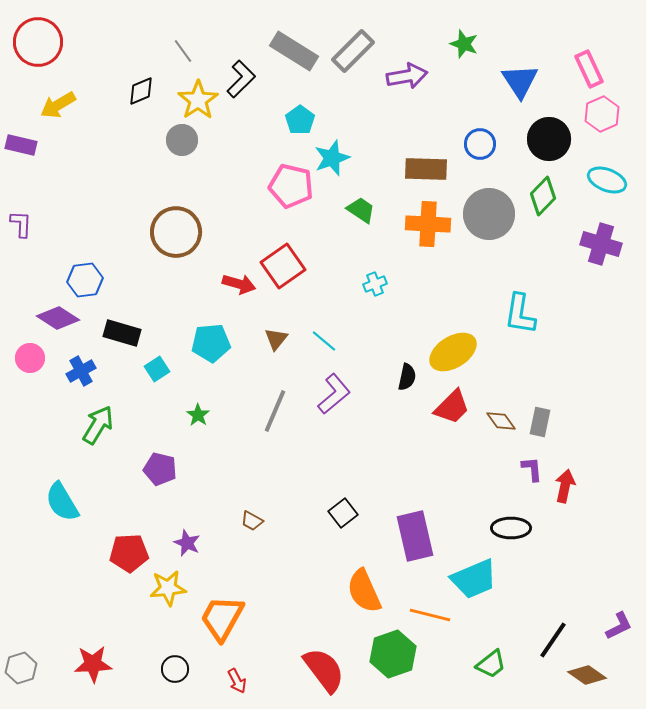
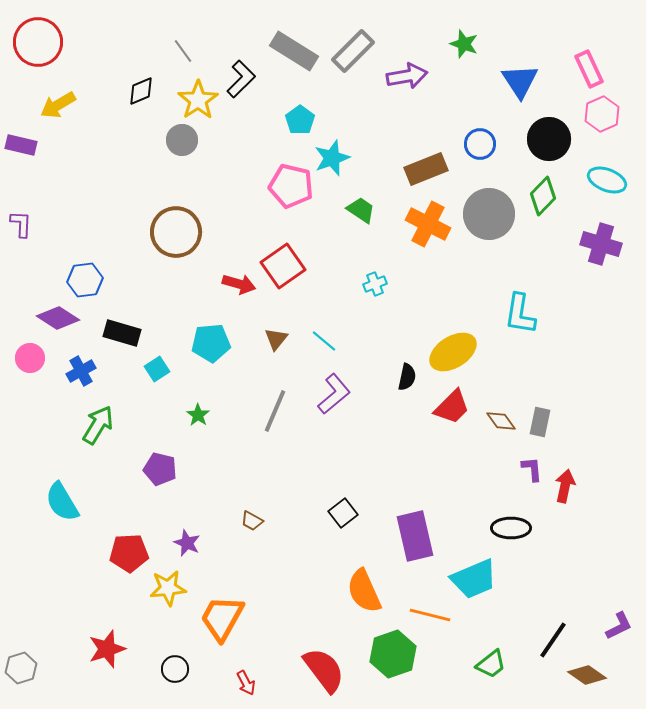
brown rectangle at (426, 169): rotated 24 degrees counterclockwise
orange cross at (428, 224): rotated 24 degrees clockwise
red star at (93, 664): moved 14 px right, 15 px up; rotated 15 degrees counterclockwise
red arrow at (237, 681): moved 9 px right, 2 px down
